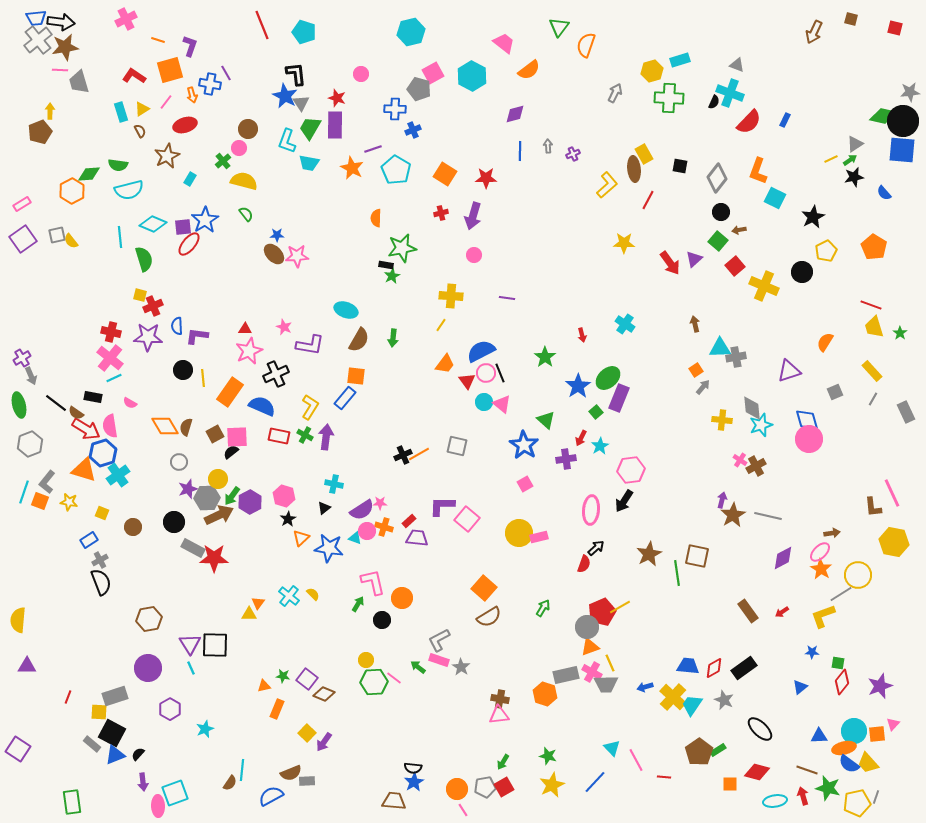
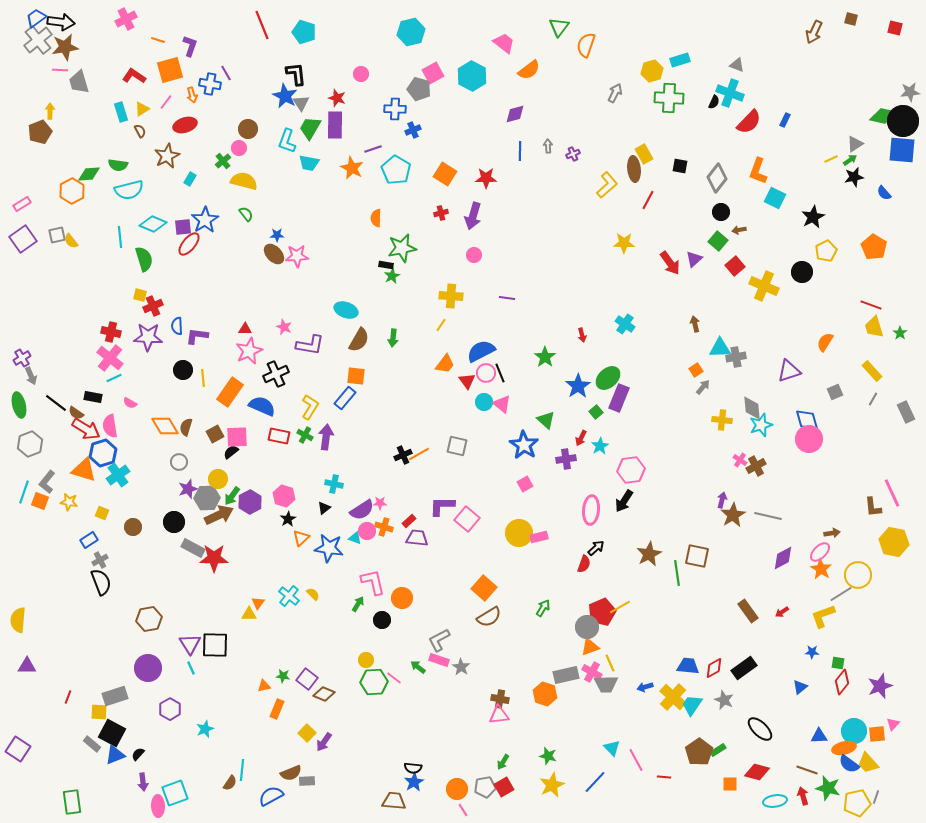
blue trapezoid at (36, 18): rotated 150 degrees clockwise
